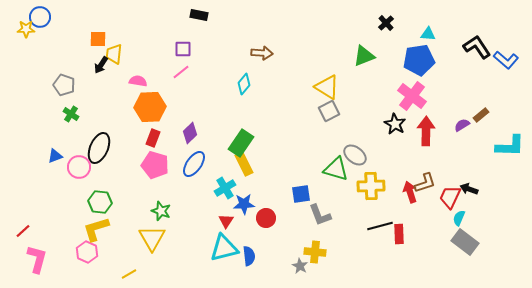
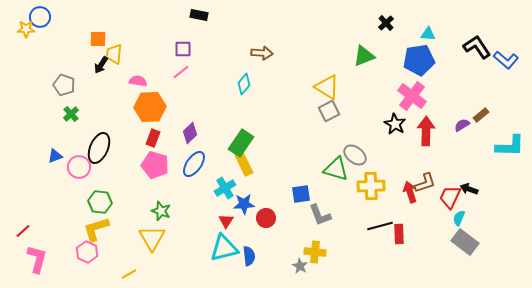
green cross at (71, 114): rotated 14 degrees clockwise
